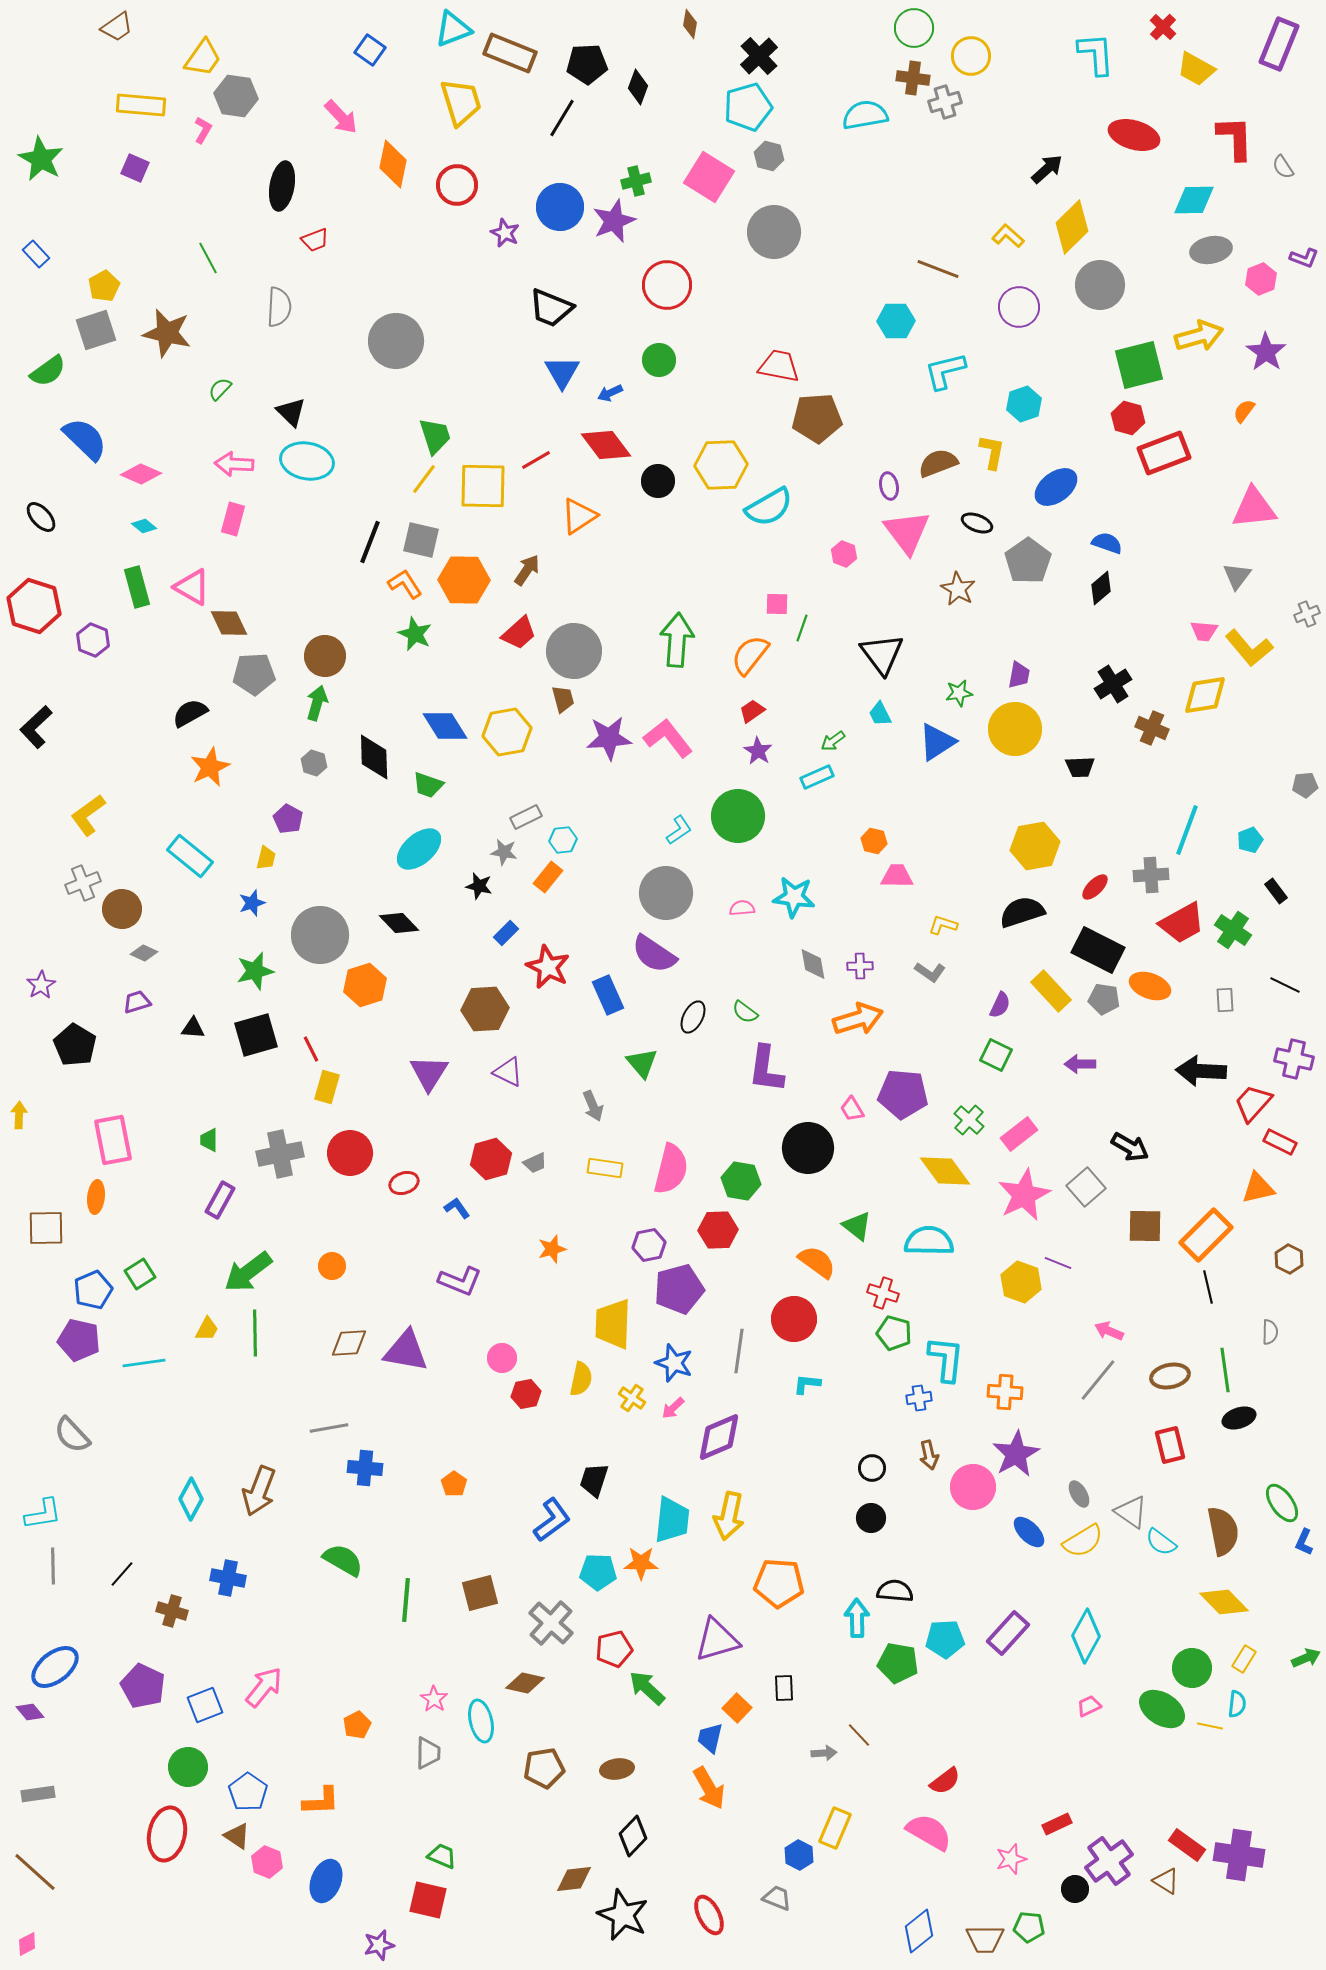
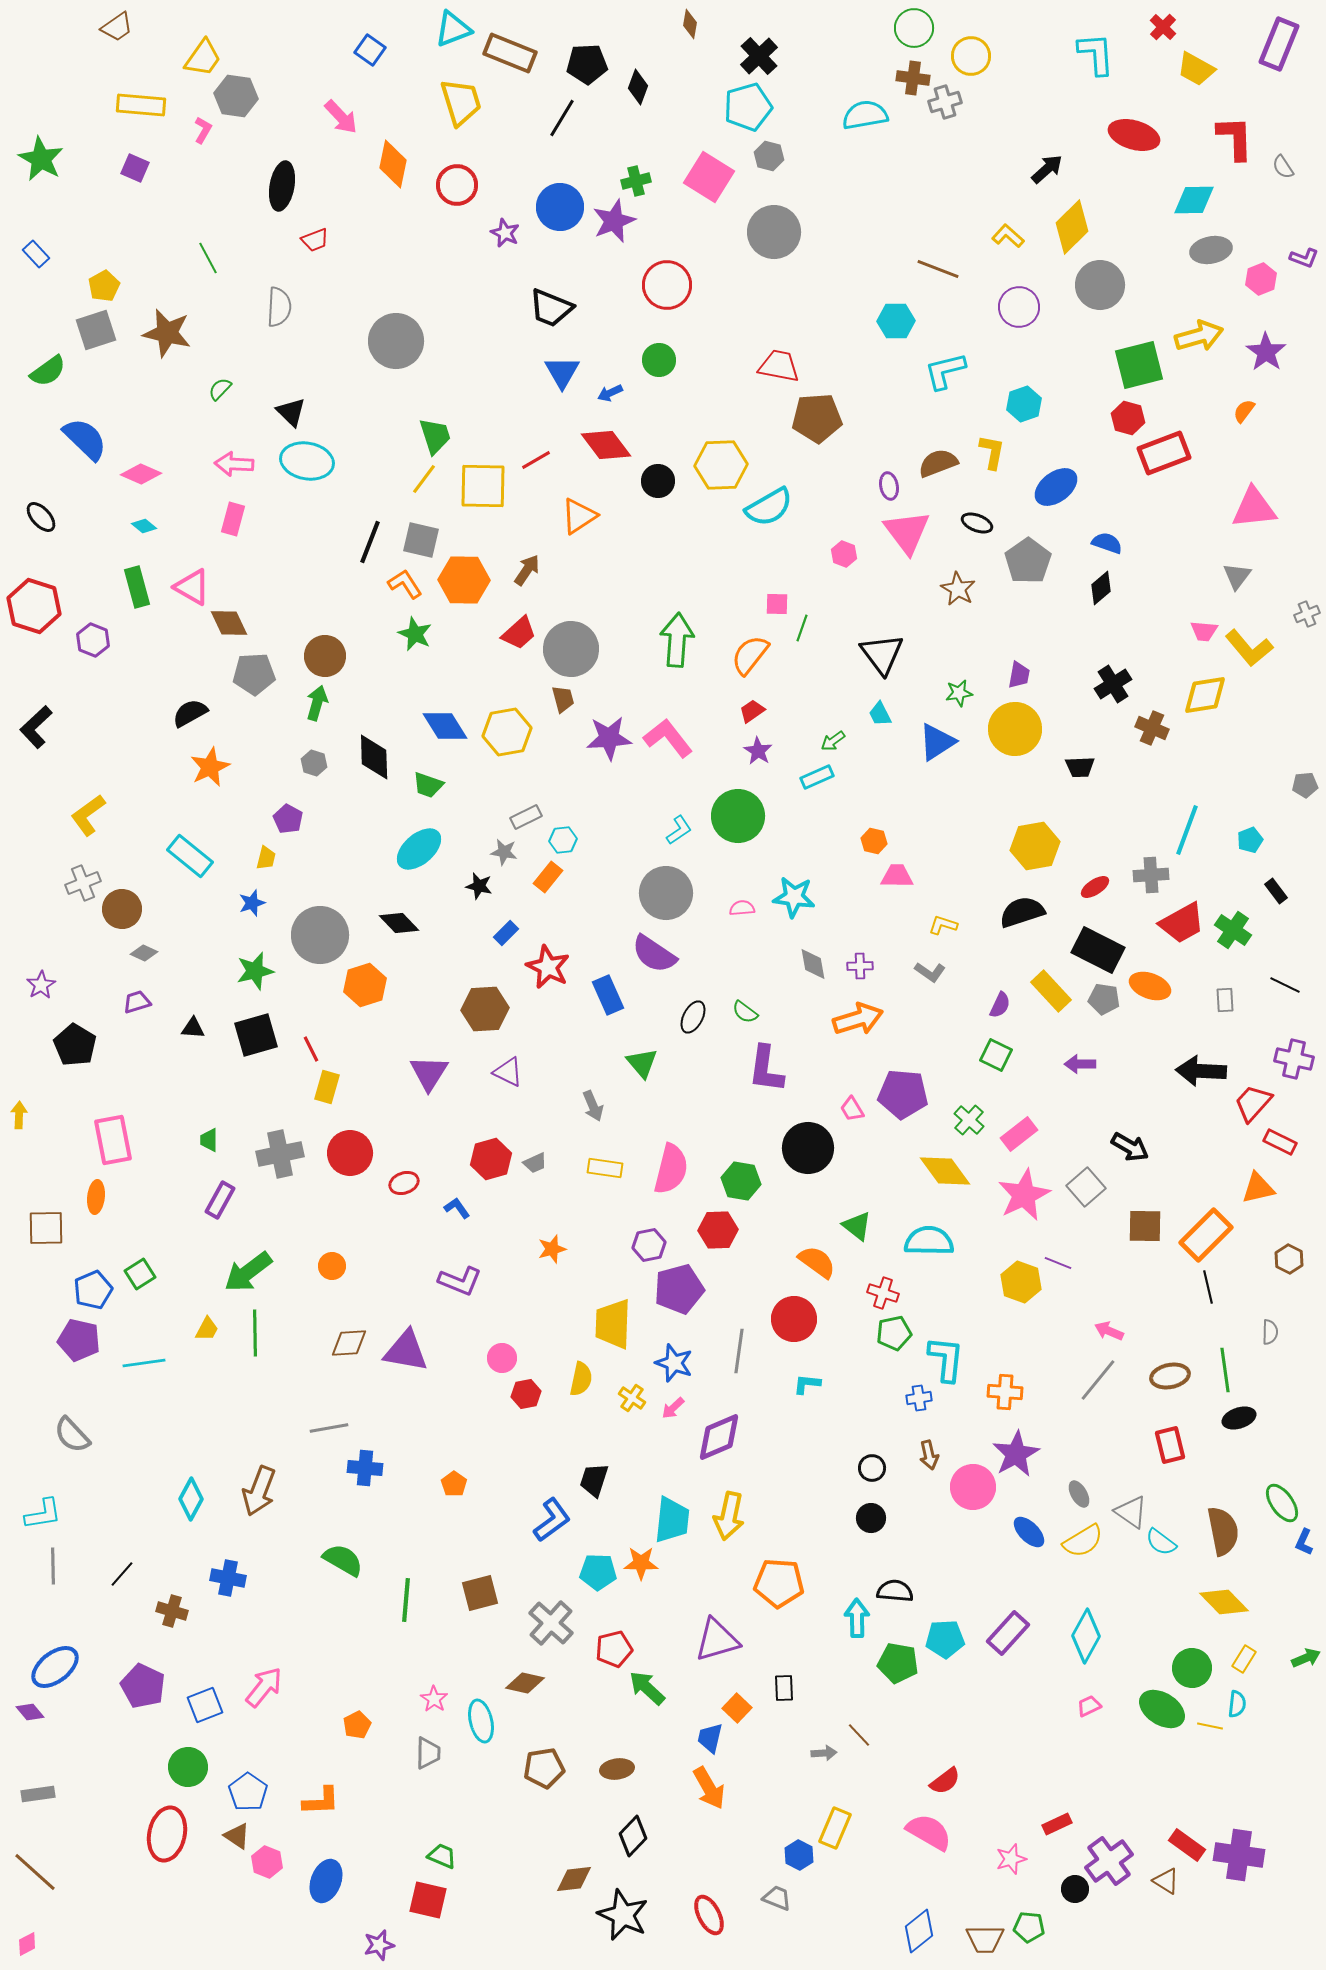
gray circle at (574, 651): moved 3 px left, 2 px up
red ellipse at (1095, 887): rotated 12 degrees clockwise
green pentagon at (894, 1333): rotated 28 degrees counterclockwise
